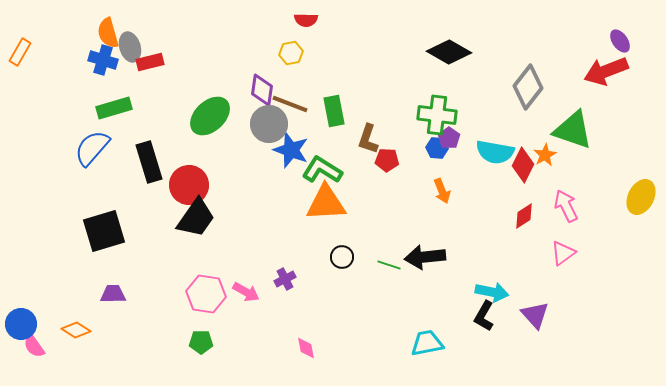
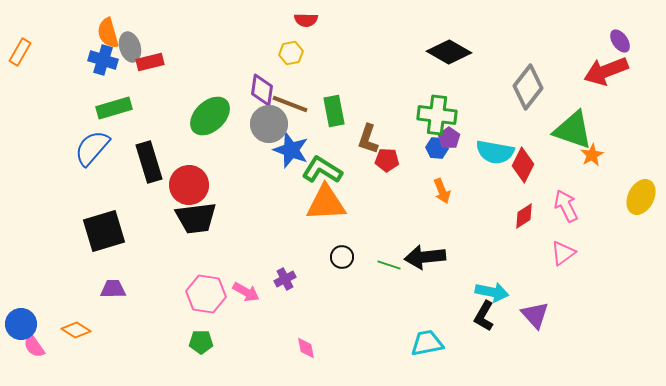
orange star at (545, 155): moved 47 px right
black trapezoid at (196, 218): rotated 48 degrees clockwise
purple trapezoid at (113, 294): moved 5 px up
